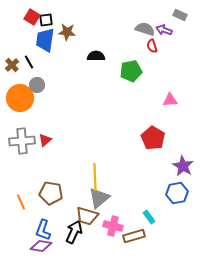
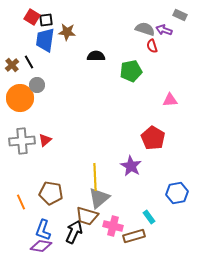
purple star: moved 52 px left
